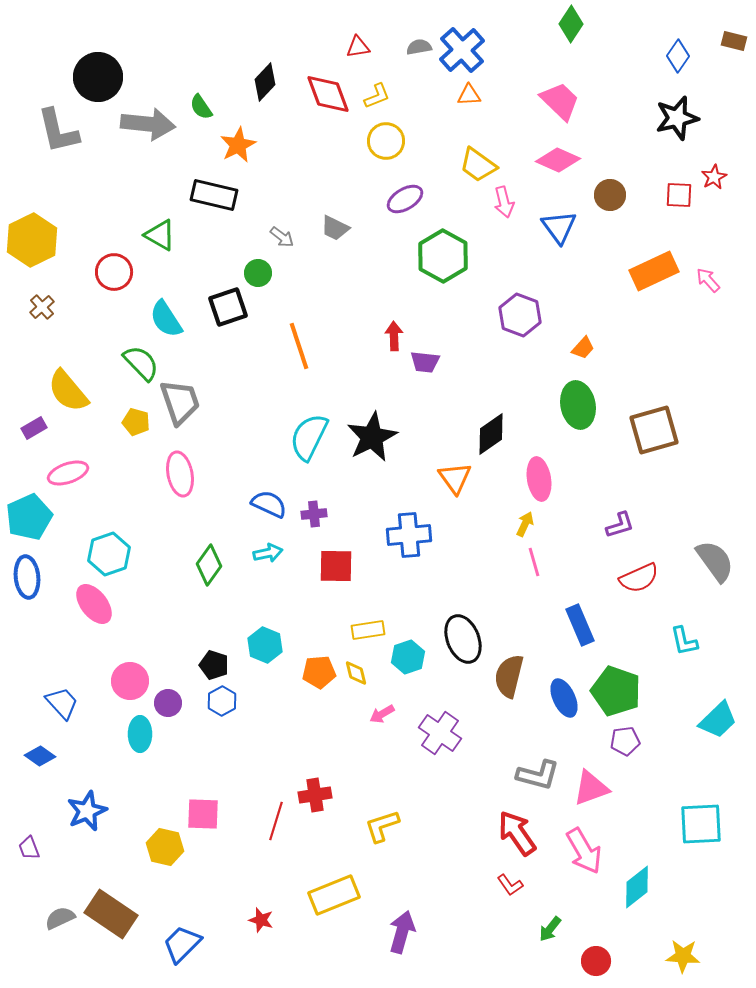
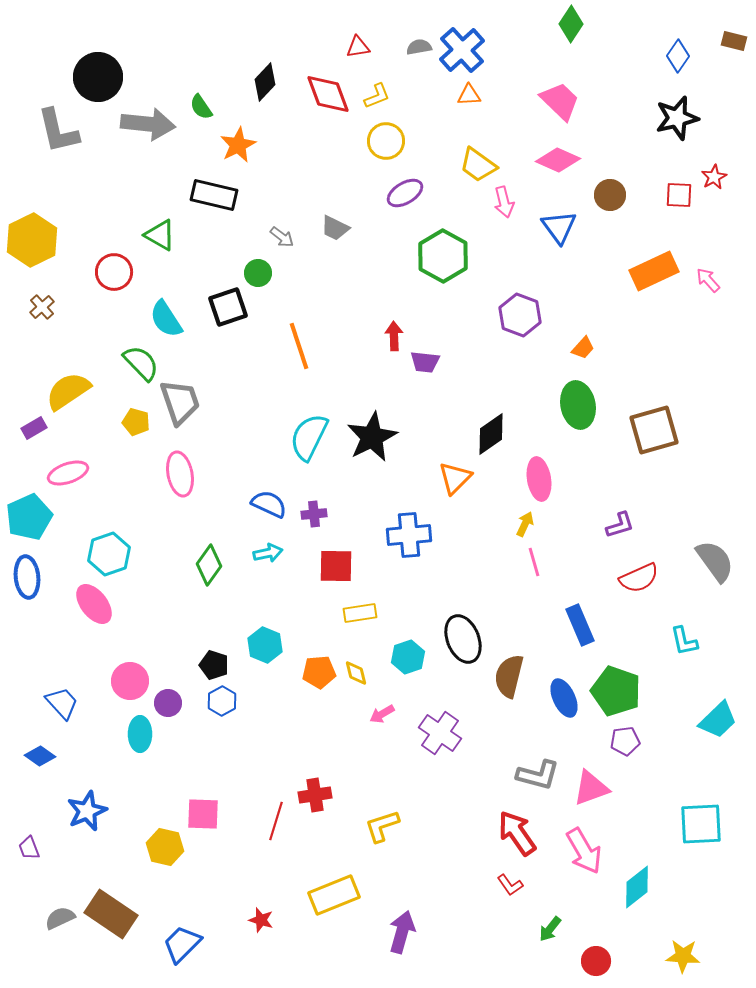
purple ellipse at (405, 199): moved 6 px up
yellow semicircle at (68, 391): rotated 96 degrees clockwise
orange triangle at (455, 478): rotated 21 degrees clockwise
yellow rectangle at (368, 630): moved 8 px left, 17 px up
